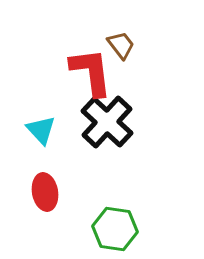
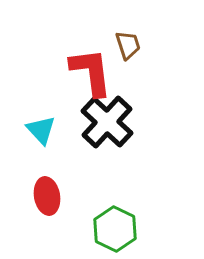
brown trapezoid: moved 7 px right; rotated 20 degrees clockwise
red ellipse: moved 2 px right, 4 px down
green hexagon: rotated 18 degrees clockwise
